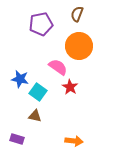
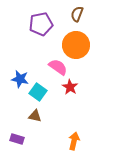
orange circle: moved 3 px left, 1 px up
orange arrow: rotated 84 degrees counterclockwise
